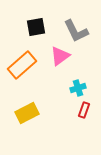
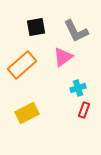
pink triangle: moved 3 px right, 1 px down
